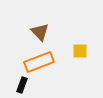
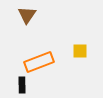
brown triangle: moved 13 px left, 17 px up; rotated 18 degrees clockwise
black rectangle: rotated 21 degrees counterclockwise
